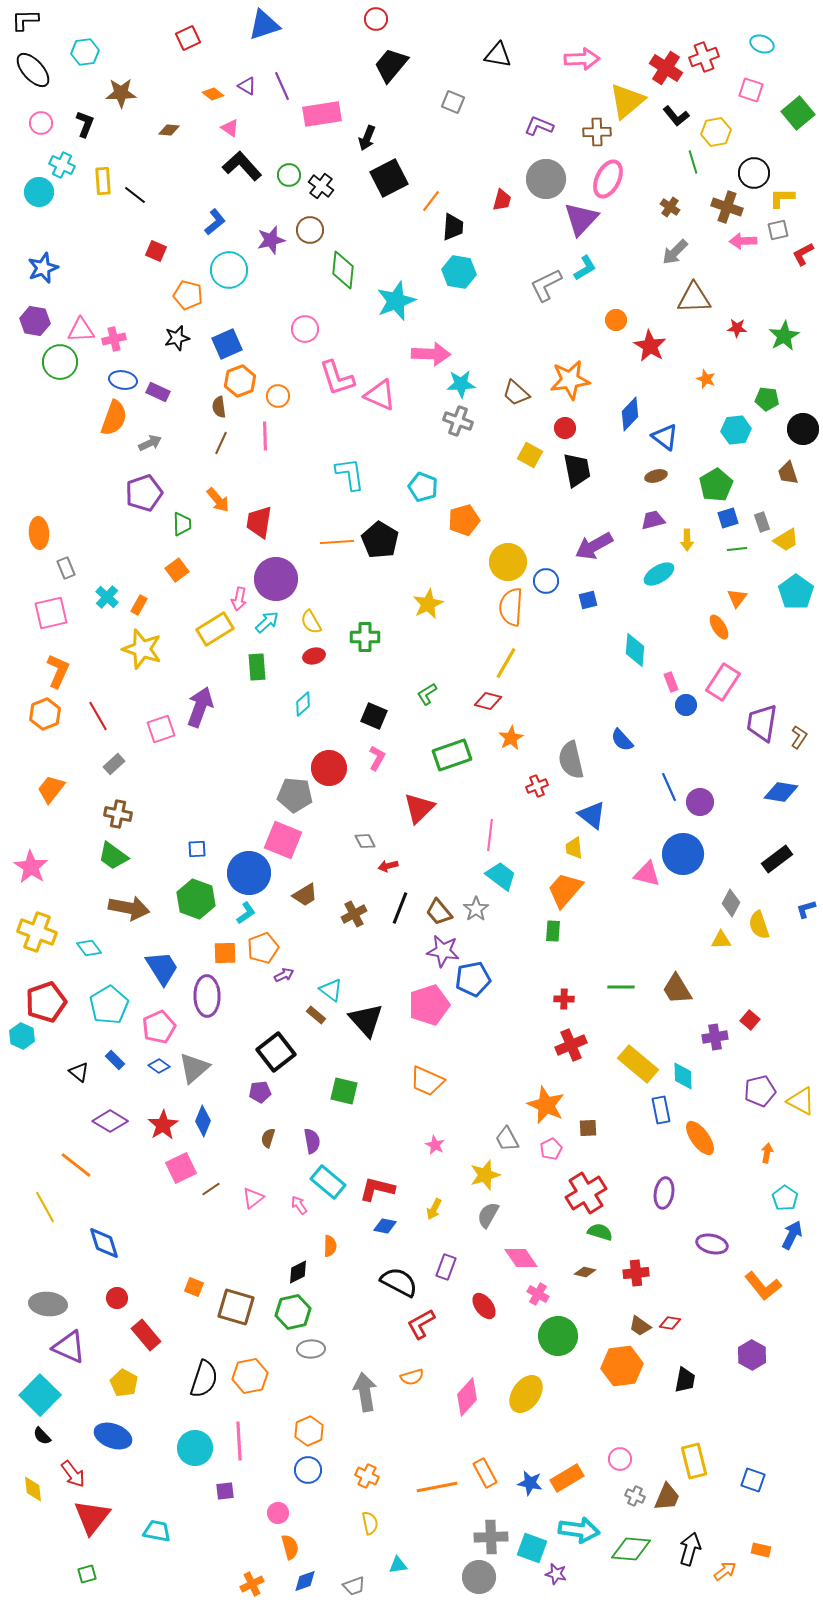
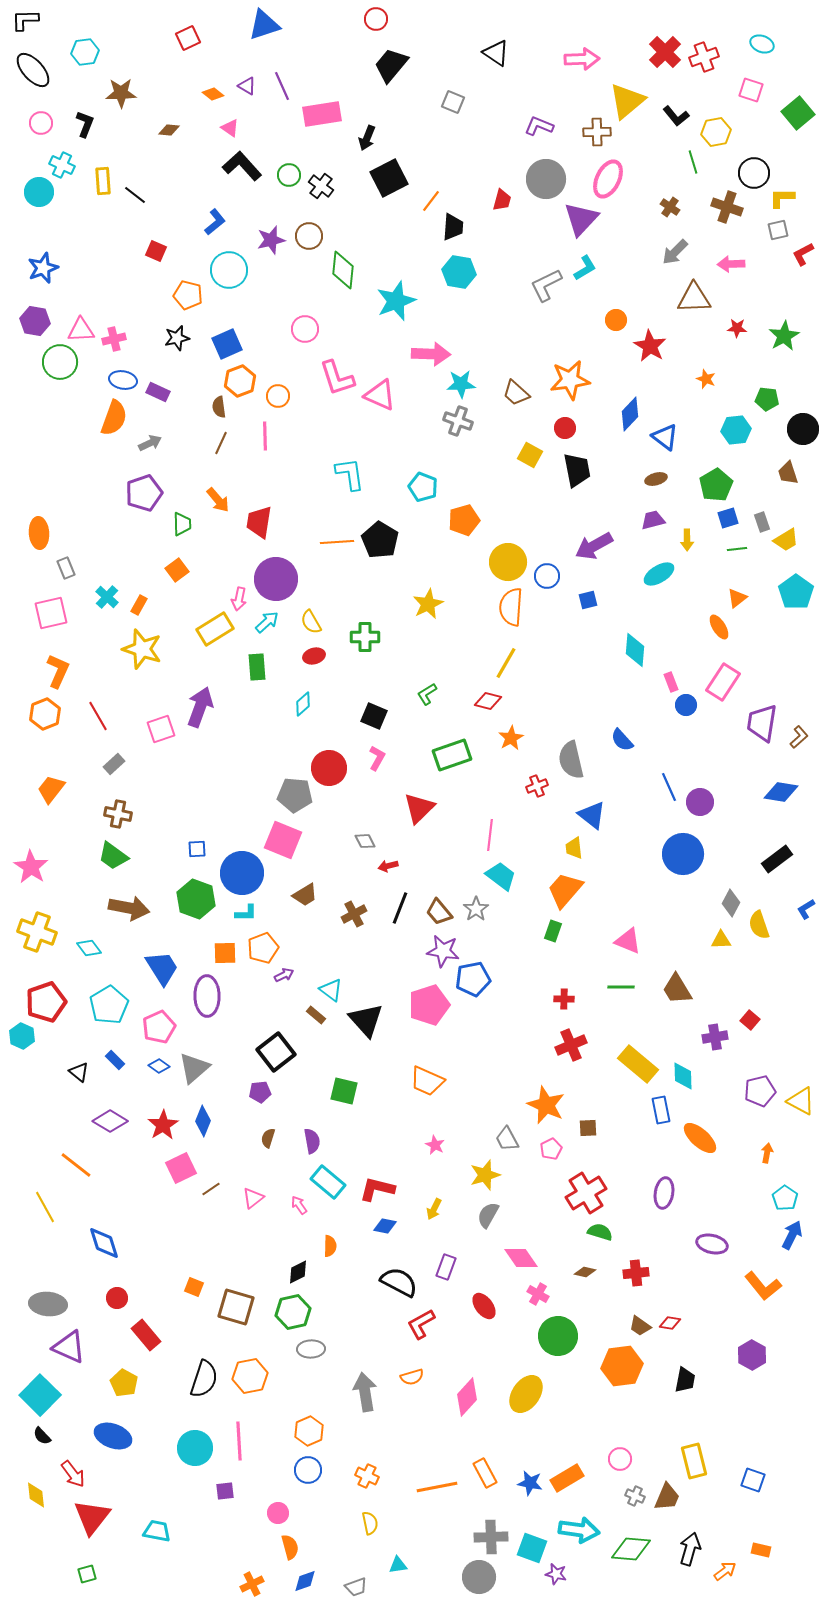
black triangle at (498, 55): moved 2 px left, 2 px up; rotated 24 degrees clockwise
red cross at (666, 68): moved 1 px left, 16 px up; rotated 12 degrees clockwise
brown circle at (310, 230): moved 1 px left, 6 px down
pink arrow at (743, 241): moved 12 px left, 23 px down
brown ellipse at (656, 476): moved 3 px down
blue circle at (546, 581): moved 1 px right, 5 px up
orange triangle at (737, 598): rotated 15 degrees clockwise
brown L-shape at (799, 737): rotated 15 degrees clockwise
blue circle at (249, 873): moved 7 px left
pink triangle at (647, 874): moved 19 px left, 67 px down; rotated 8 degrees clockwise
blue L-shape at (806, 909): rotated 15 degrees counterclockwise
cyan L-shape at (246, 913): rotated 35 degrees clockwise
green rectangle at (553, 931): rotated 15 degrees clockwise
orange ellipse at (700, 1138): rotated 12 degrees counterclockwise
yellow diamond at (33, 1489): moved 3 px right, 6 px down
gray trapezoid at (354, 1586): moved 2 px right, 1 px down
